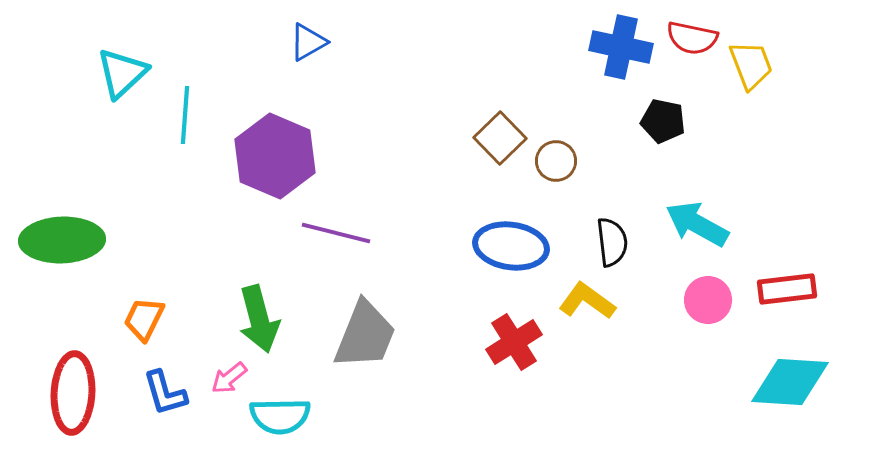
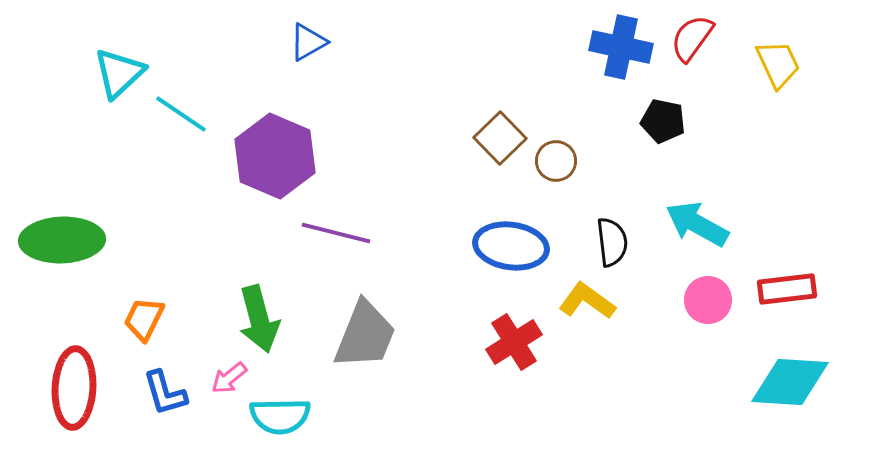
red semicircle: rotated 114 degrees clockwise
yellow trapezoid: moved 27 px right, 1 px up; rotated 4 degrees counterclockwise
cyan triangle: moved 3 px left
cyan line: moved 4 px left, 1 px up; rotated 60 degrees counterclockwise
red ellipse: moved 1 px right, 5 px up
